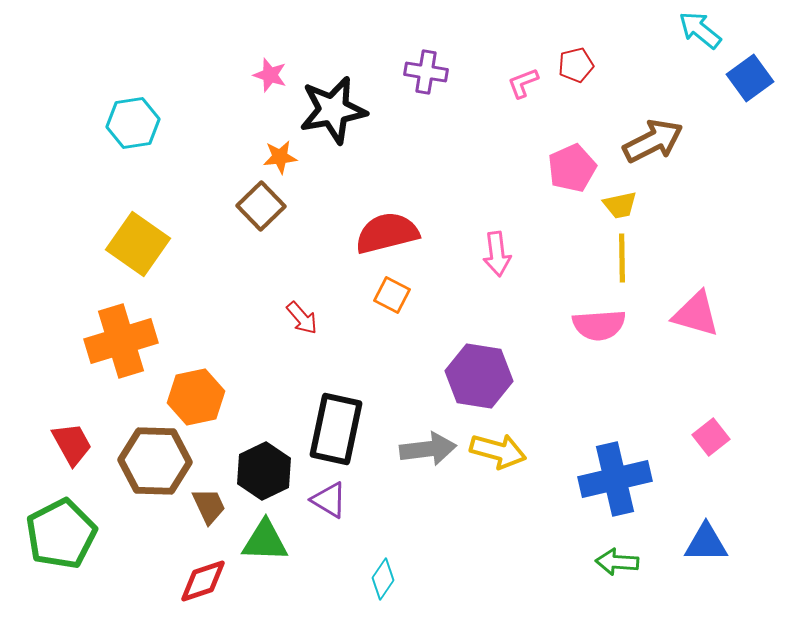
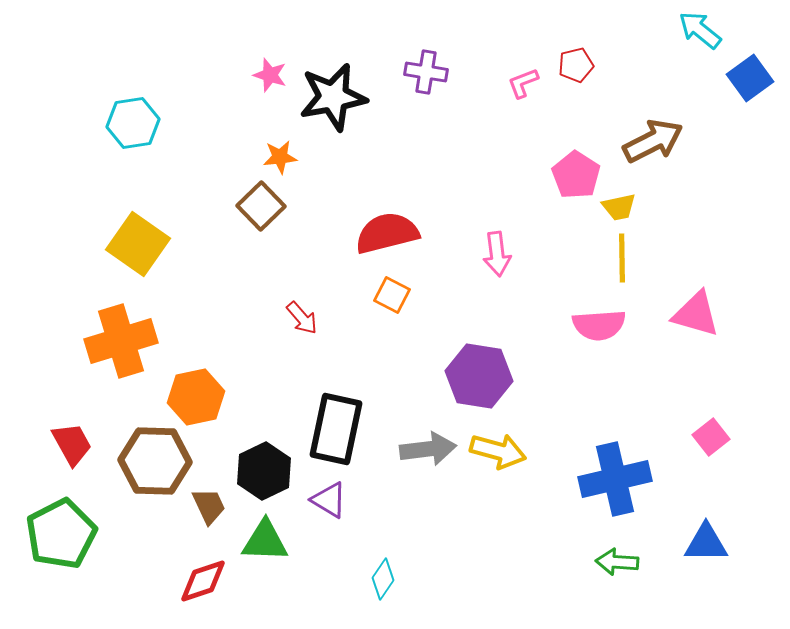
black star: moved 13 px up
pink pentagon: moved 4 px right, 7 px down; rotated 15 degrees counterclockwise
yellow trapezoid: moved 1 px left, 2 px down
